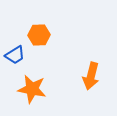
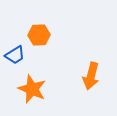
orange star: rotated 12 degrees clockwise
